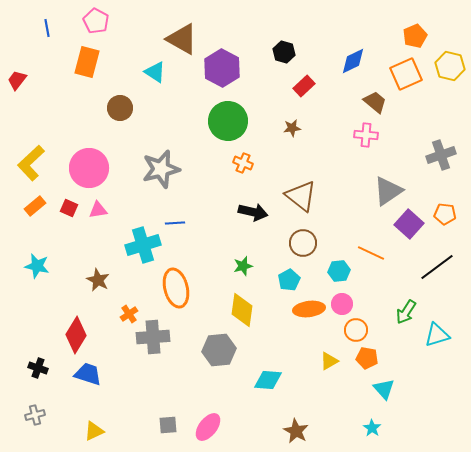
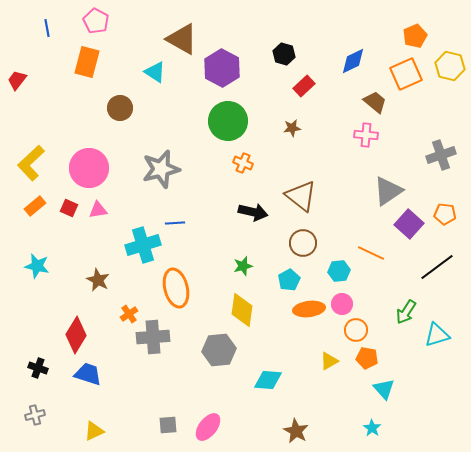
black hexagon at (284, 52): moved 2 px down
